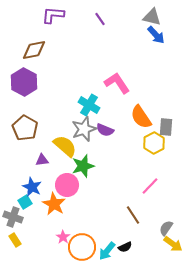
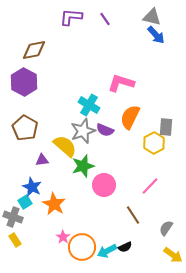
purple L-shape: moved 18 px right, 2 px down
purple line: moved 5 px right
pink L-shape: moved 4 px right; rotated 40 degrees counterclockwise
orange semicircle: moved 11 px left; rotated 60 degrees clockwise
gray star: moved 1 px left, 2 px down
pink circle: moved 37 px right
yellow arrow: moved 11 px down
cyan arrow: rotated 24 degrees clockwise
